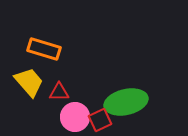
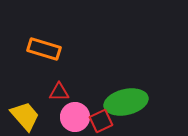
yellow trapezoid: moved 4 px left, 34 px down
red square: moved 1 px right, 1 px down
